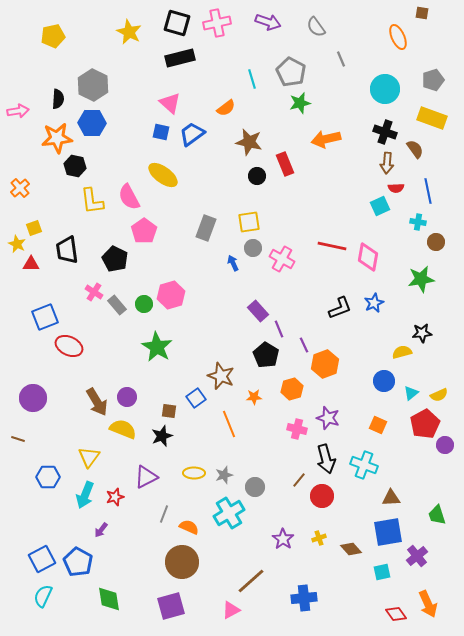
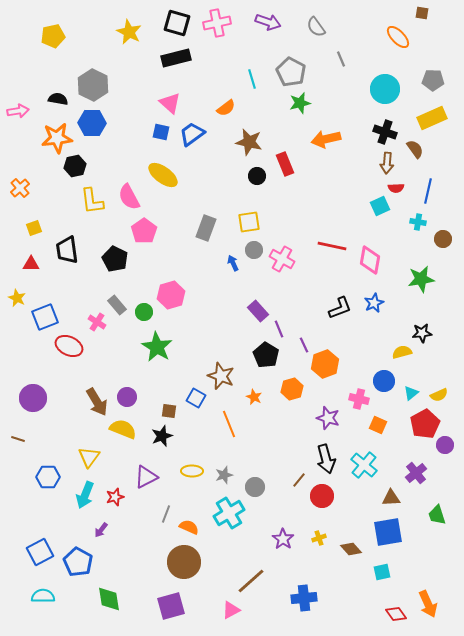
orange ellipse at (398, 37): rotated 20 degrees counterclockwise
black rectangle at (180, 58): moved 4 px left
gray pentagon at (433, 80): rotated 20 degrees clockwise
black semicircle at (58, 99): rotated 84 degrees counterclockwise
yellow rectangle at (432, 118): rotated 44 degrees counterclockwise
black hexagon at (75, 166): rotated 25 degrees counterclockwise
blue line at (428, 191): rotated 25 degrees clockwise
brown circle at (436, 242): moved 7 px right, 3 px up
yellow star at (17, 244): moved 54 px down
gray circle at (253, 248): moved 1 px right, 2 px down
pink diamond at (368, 257): moved 2 px right, 3 px down
pink cross at (94, 292): moved 3 px right, 30 px down
green circle at (144, 304): moved 8 px down
orange star at (254, 397): rotated 28 degrees clockwise
blue square at (196, 398): rotated 24 degrees counterclockwise
pink cross at (297, 429): moved 62 px right, 30 px up
cyan cross at (364, 465): rotated 20 degrees clockwise
yellow ellipse at (194, 473): moved 2 px left, 2 px up
gray line at (164, 514): moved 2 px right
purple cross at (417, 556): moved 1 px left, 83 px up
blue square at (42, 559): moved 2 px left, 7 px up
brown circle at (182, 562): moved 2 px right
cyan semicircle at (43, 596): rotated 65 degrees clockwise
